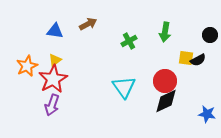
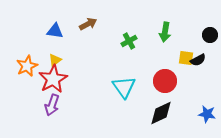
black diamond: moved 5 px left, 12 px down
